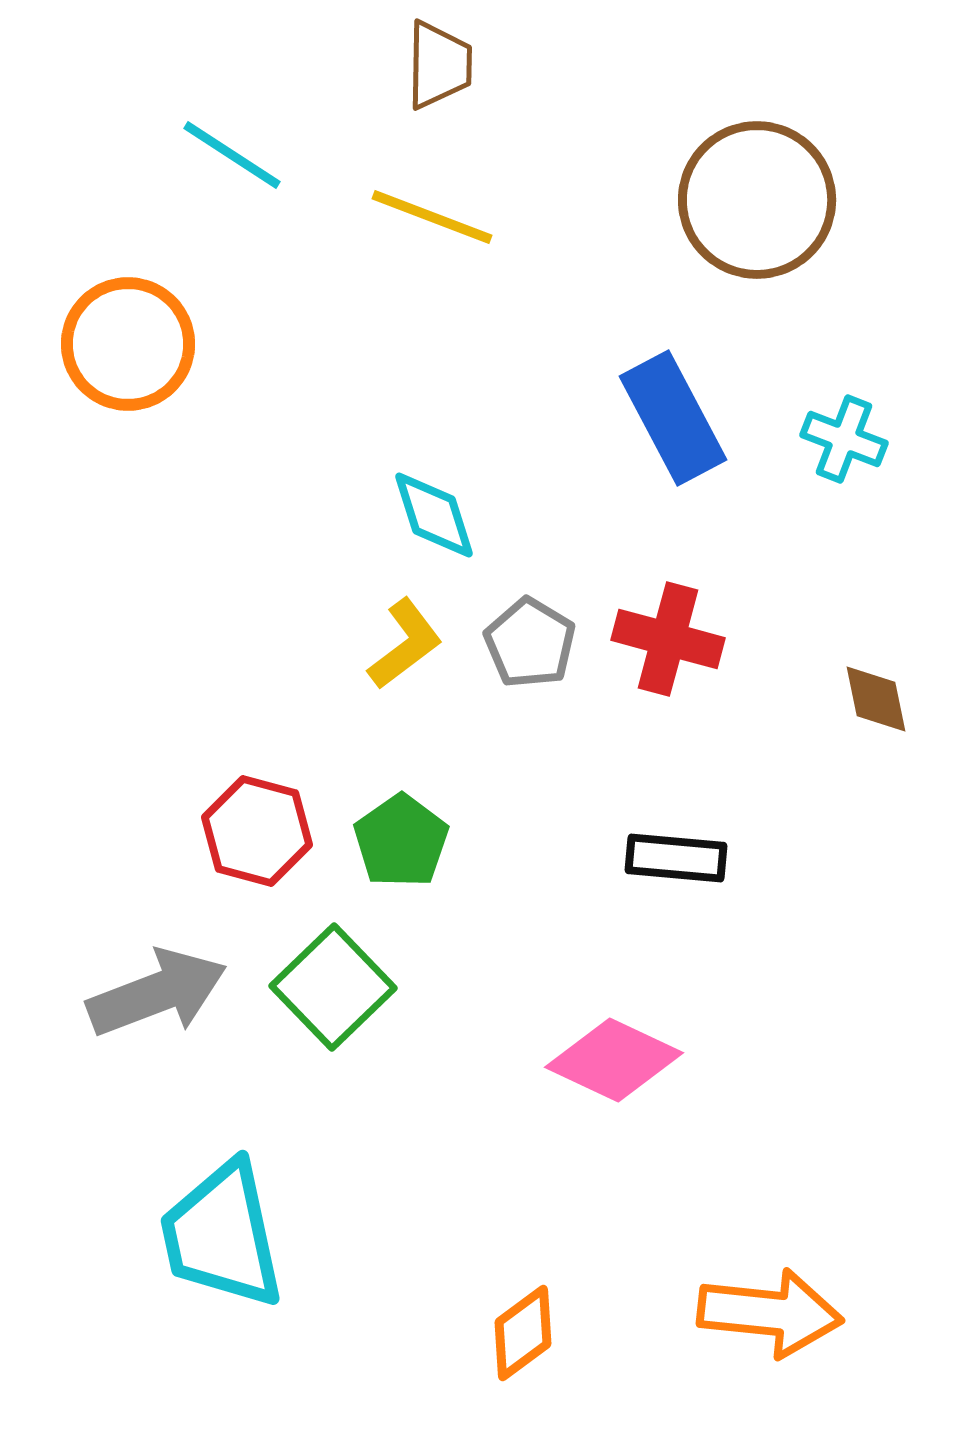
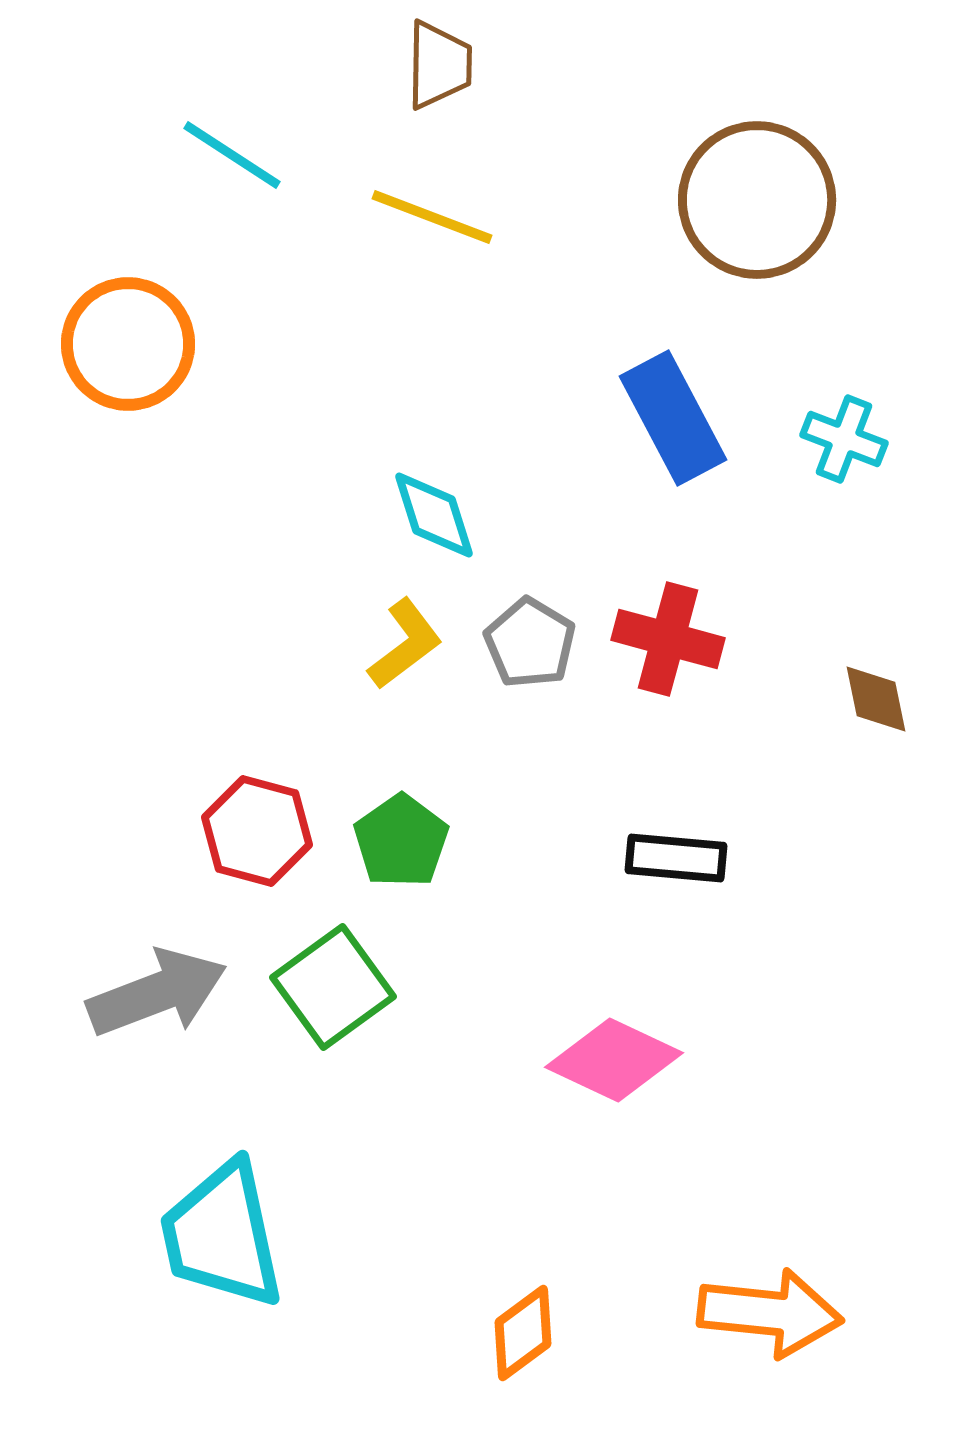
green square: rotated 8 degrees clockwise
